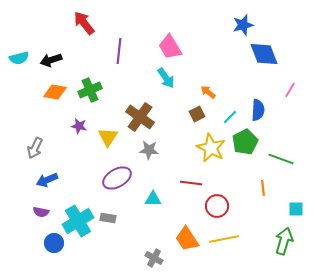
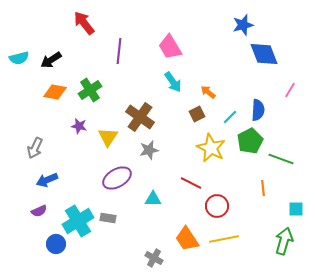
black arrow: rotated 15 degrees counterclockwise
cyan arrow: moved 7 px right, 4 px down
green cross: rotated 10 degrees counterclockwise
green pentagon: moved 5 px right, 1 px up
gray star: rotated 18 degrees counterclockwise
red line: rotated 20 degrees clockwise
purple semicircle: moved 2 px left, 1 px up; rotated 35 degrees counterclockwise
blue circle: moved 2 px right, 1 px down
